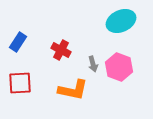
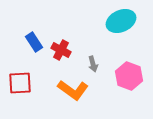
blue rectangle: moved 16 px right; rotated 66 degrees counterclockwise
pink hexagon: moved 10 px right, 9 px down
orange L-shape: rotated 24 degrees clockwise
